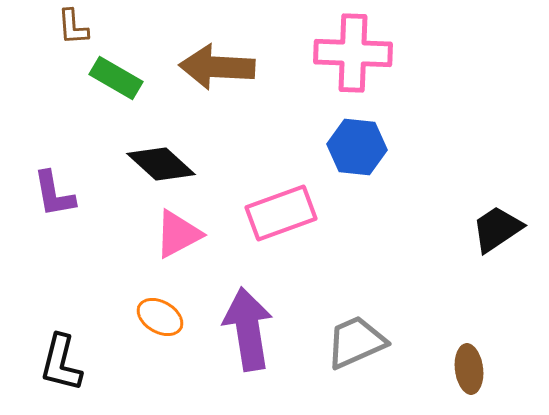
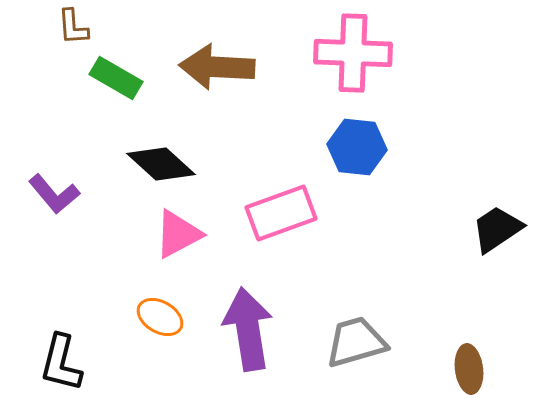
purple L-shape: rotated 30 degrees counterclockwise
gray trapezoid: rotated 8 degrees clockwise
